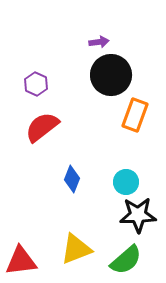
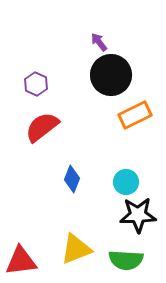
purple arrow: rotated 120 degrees counterclockwise
orange rectangle: rotated 44 degrees clockwise
green semicircle: rotated 44 degrees clockwise
